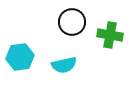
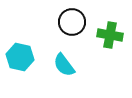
cyan hexagon: rotated 20 degrees clockwise
cyan semicircle: rotated 65 degrees clockwise
